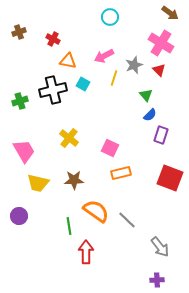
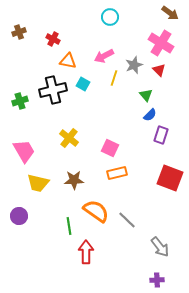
orange rectangle: moved 4 px left
